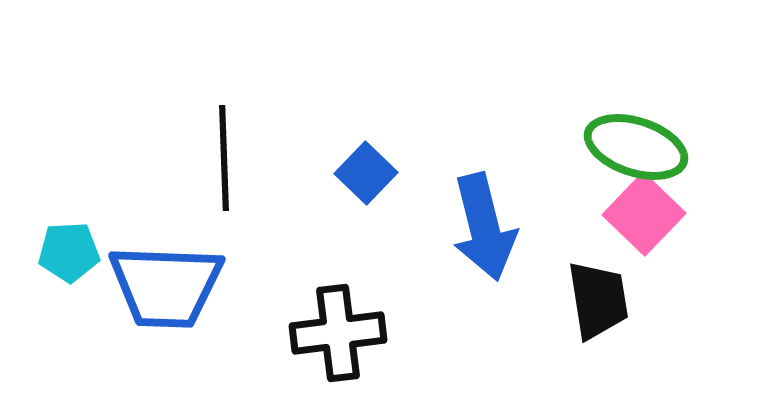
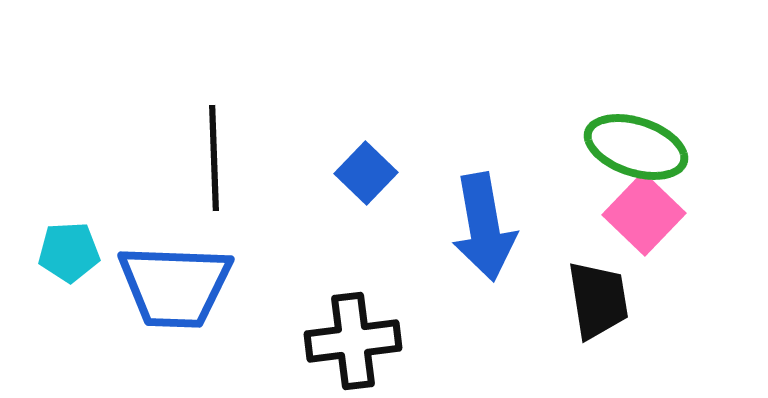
black line: moved 10 px left
blue arrow: rotated 4 degrees clockwise
blue trapezoid: moved 9 px right
black cross: moved 15 px right, 8 px down
